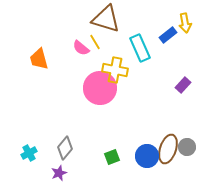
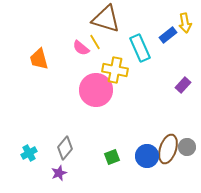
pink circle: moved 4 px left, 2 px down
